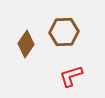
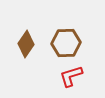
brown hexagon: moved 2 px right, 11 px down
